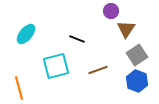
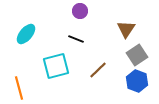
purple circle: moved 31 px left
black line: moved 1 px left
brown line: rotated 24 degrees counterclockwise
